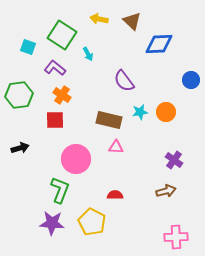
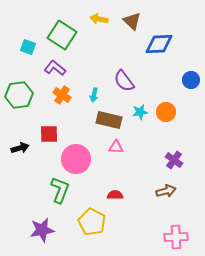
cyan arrow: moved 6 px right, 41 px down; rotated 40 degrees clockwise
red square: moved 6 px left, 14 px down
purple star: moved 10 px left, 7 px down; rotated 15 degrees counterclockwise
